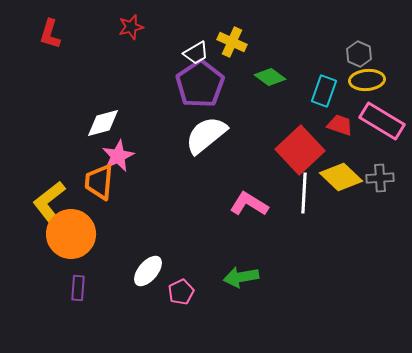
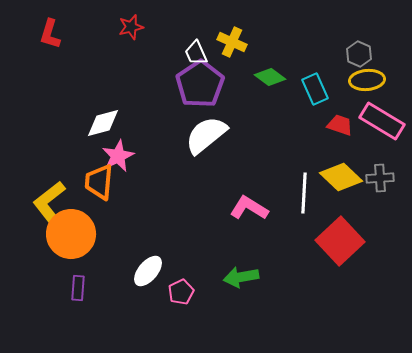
white trapezoid: rotated 96 degrees clockwise
cyan rectangle: moved 9 px left, 2 px up; rotated 44 degrees counterclockwise
red square: moved 40 px right, 91 px down
pink L-shape: moved 4 px down
